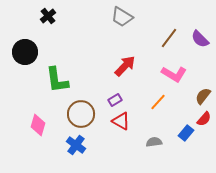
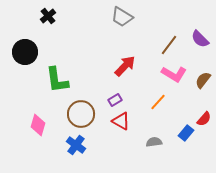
brown line: moved 7 px down
brown semicircle: moved 16 px up
